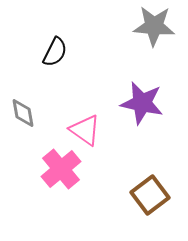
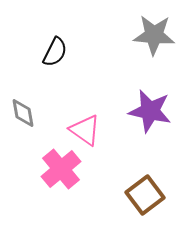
gray star: moved 9 px down
purple star: moved 8 px right, 8 px down
brown square: moved 5 px left
